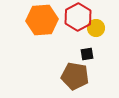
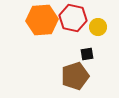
red hexagon: moved 5 px left, 1 px down; rotated 20 degrees counterclockwise
yellow circle: moved 2 px right, 1 px up
brown pentagon: rotated 28 degrees counterclockwise
